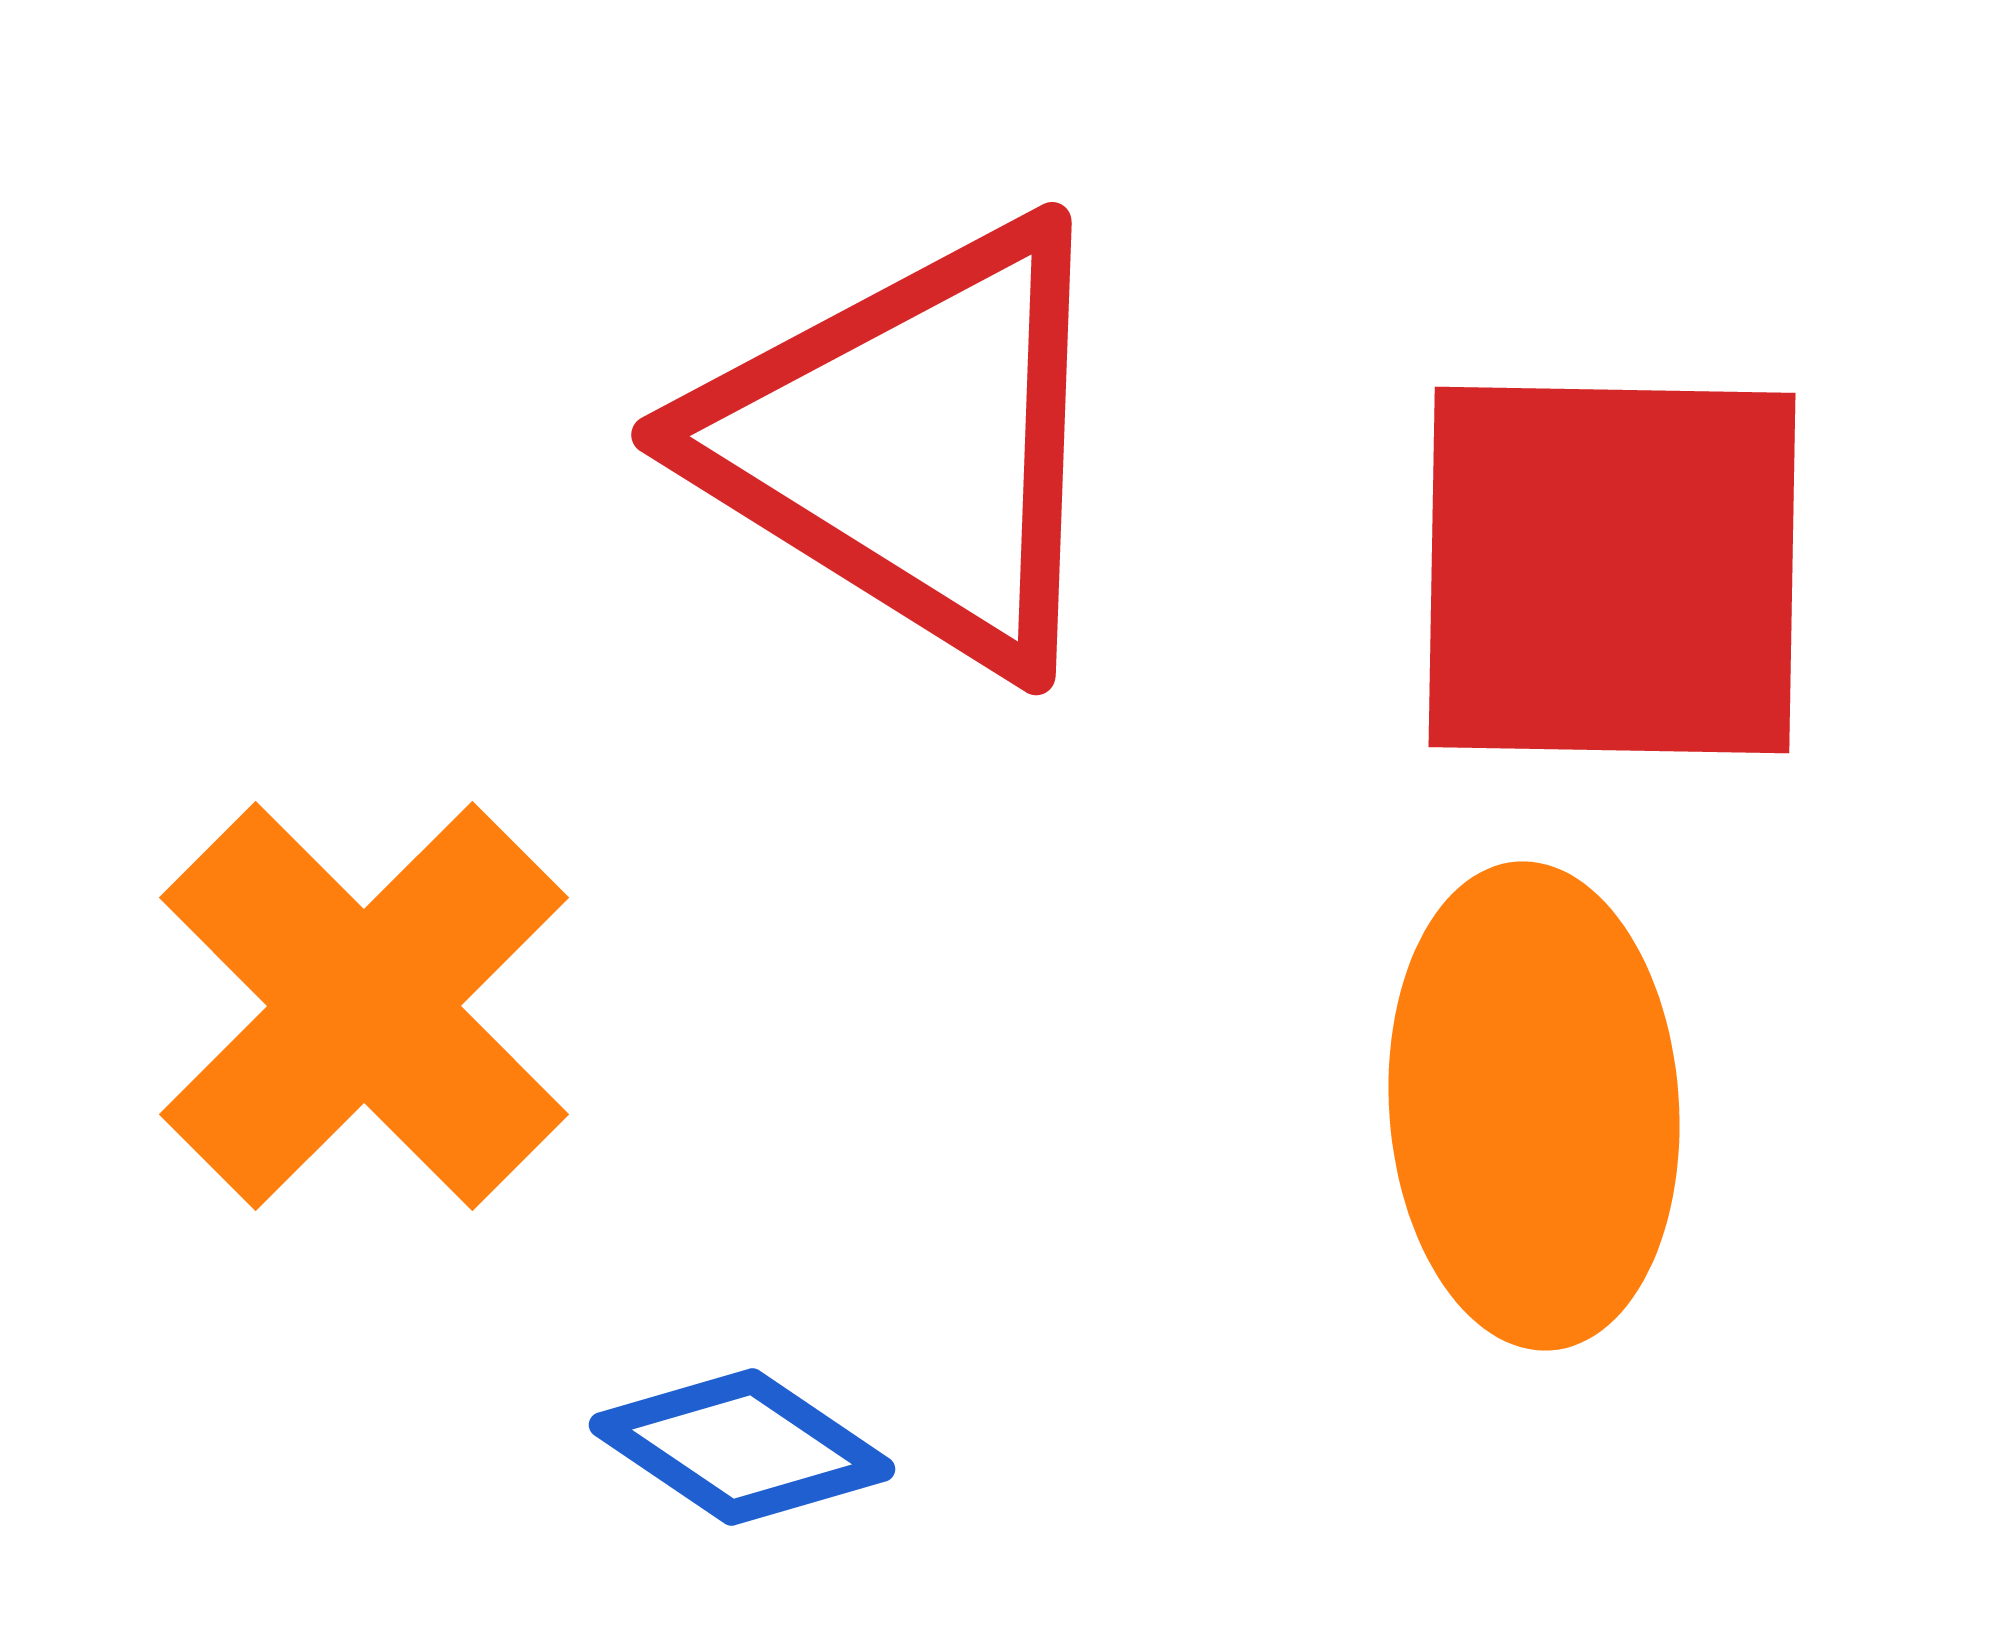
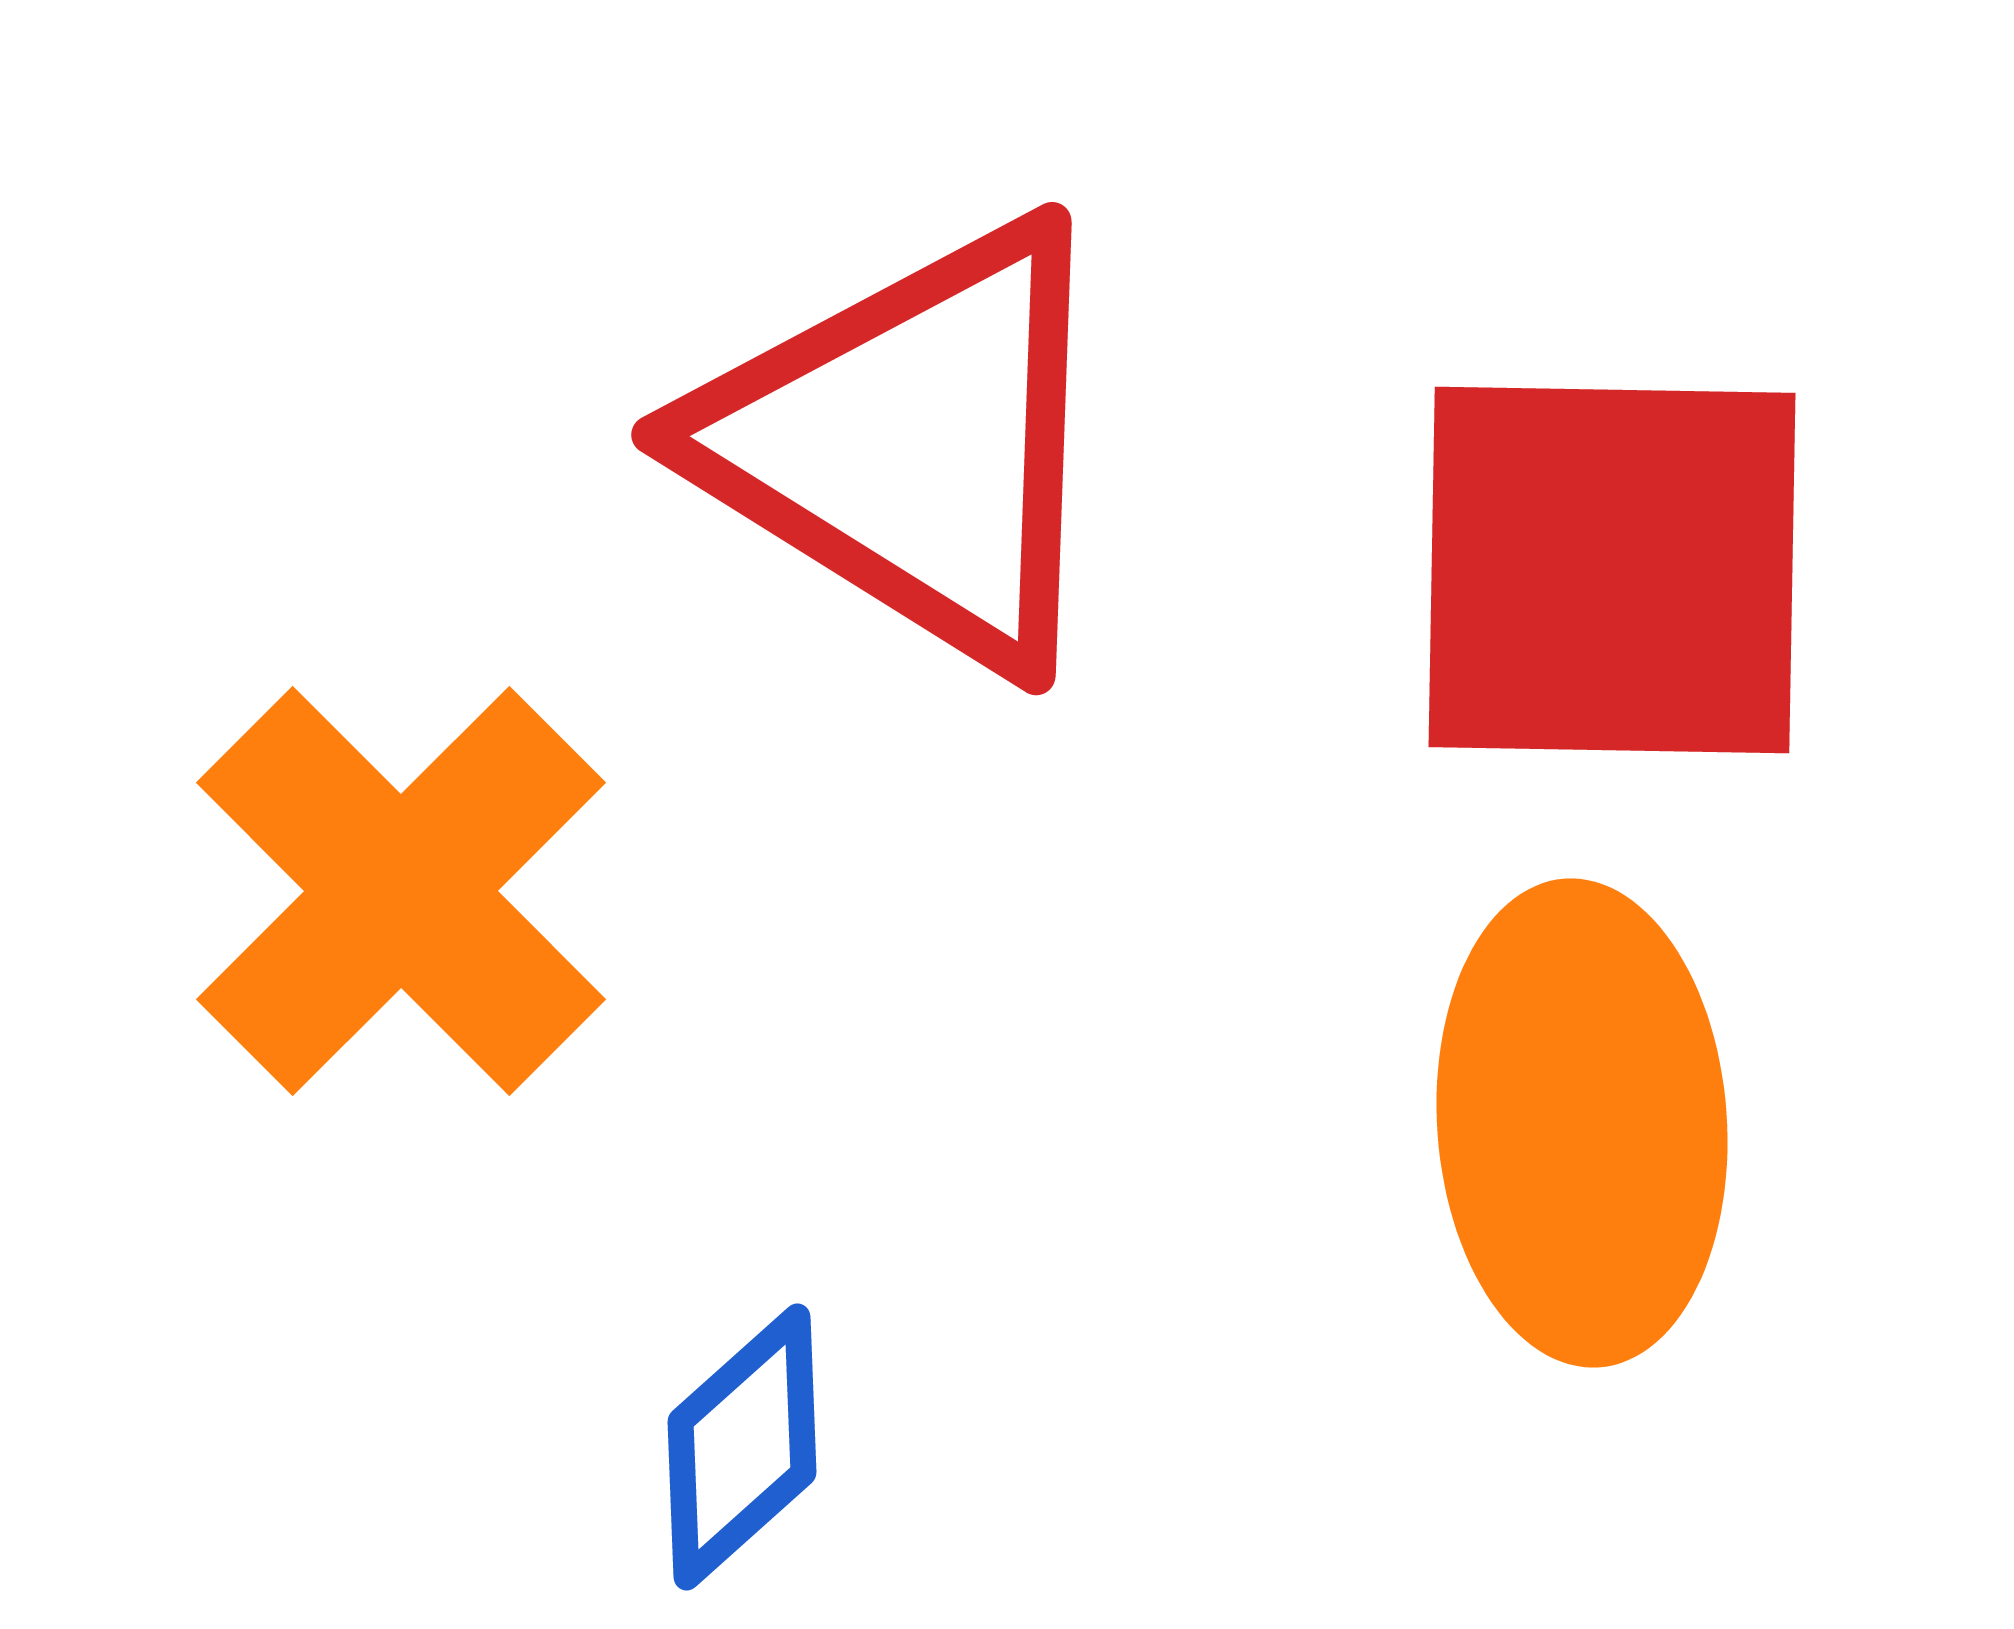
orange cross: moved 37 px right, 115 px up
orange ellipse: moved 48 px right, 17 px down
blue diamond: rotated 76 degrees counterclockwise
